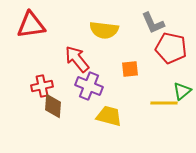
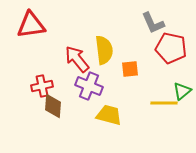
yellow semicircle: moved 20 px down; rotated 104 degrees counterclockwise
yellow trapezoid: moved 1 px up
